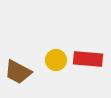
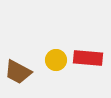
red rectangle: moved 1 px up
